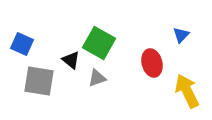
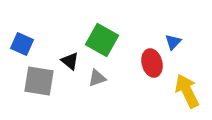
blue triangle: moved 8 px left, 7 px down
green square: moved 3 px right, 3 px up
black triangle: moved 1 px left, 1 px down
